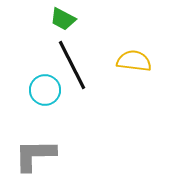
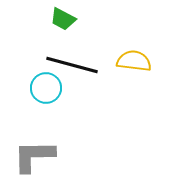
black line: rotated 48 degrees counterclockwise
cyan circle: moved 1 px right, 2 px up
gray L-shape: moved 1 px left, 1 px down
